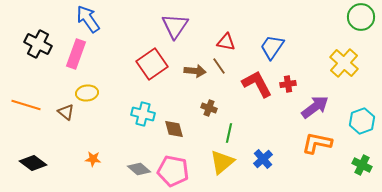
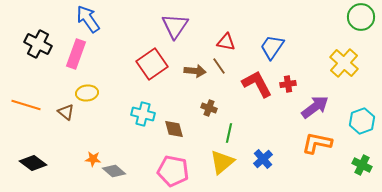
gray diamond: moved 25 px left, 2 px down
